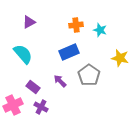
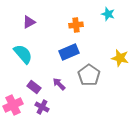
cyan star: moved 8 px right, 16 px up
purple arrow: moved 1 px left, 3 px down
purple rectangle: moved 1 px right
purple cross: moved 1 px right
